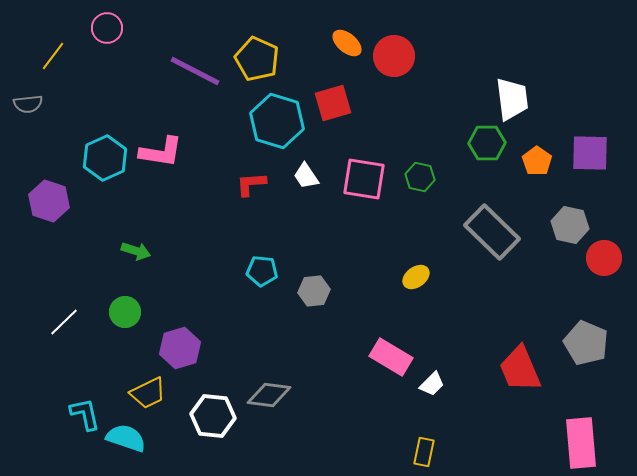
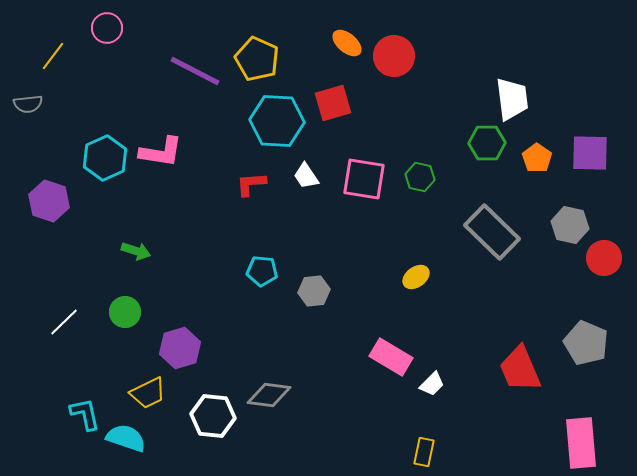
cyan hexagon at (277, 121): rotated 14 degrees counterclockwise
orange pentagon at (537, 161): moved 3 px up
